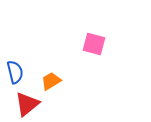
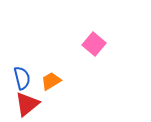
pink square: rotated 25 degrees clockwise
blue semicircle: moved 7 px right, 6 px down
